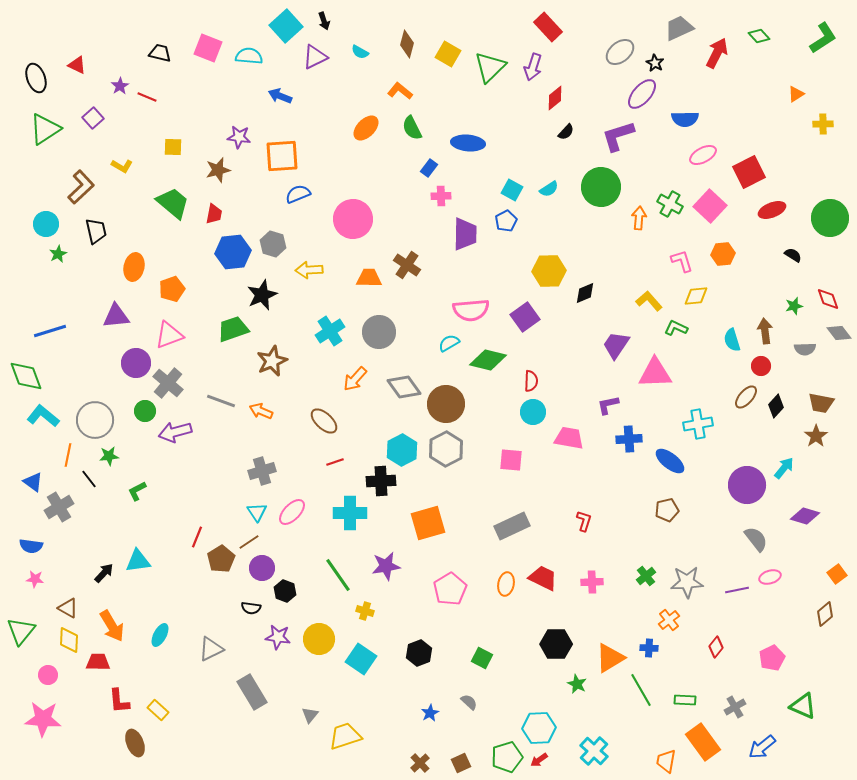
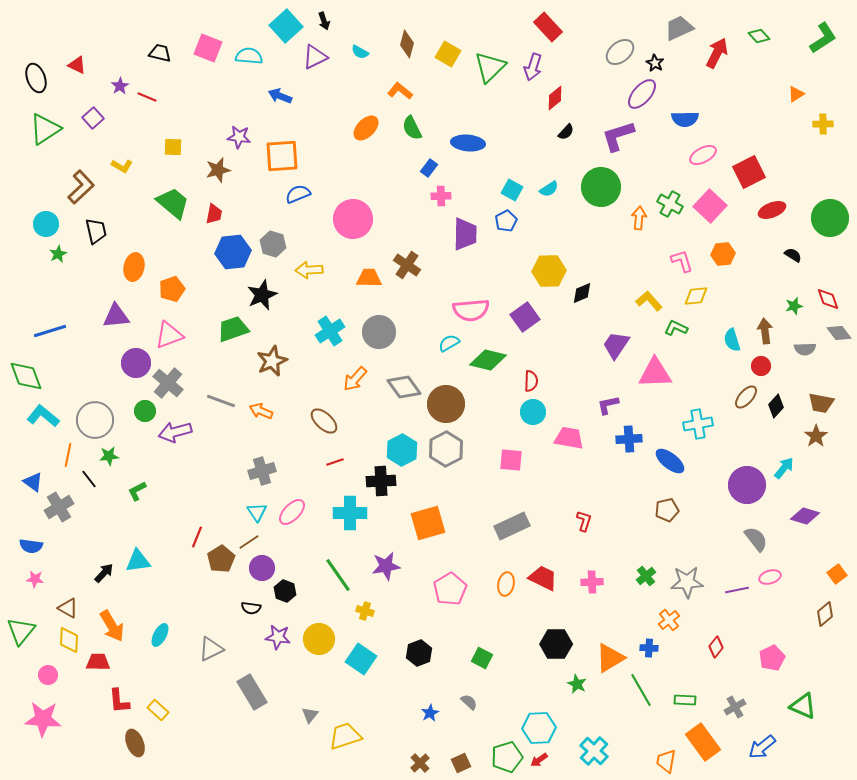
black diamond at (585, 293): moved 3 px left
